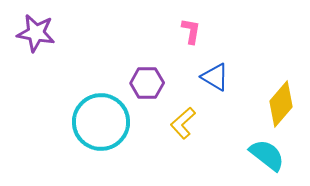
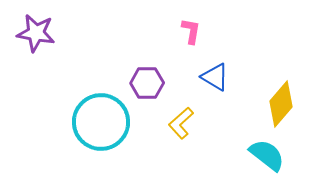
yellow L-shape: moved 2 px left
